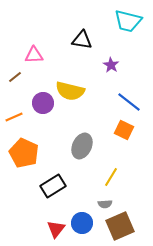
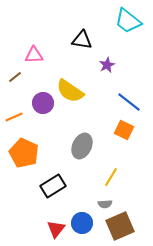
cyan trapezoid: rotated 24 degrees clockwise
purple star: moved 4 px left; rotated 14 degrees clockwise
yellow semicircle: rotated 20 degrees clockwise
